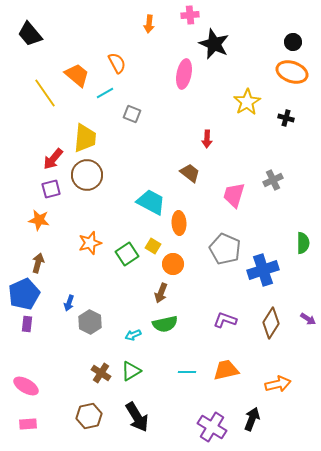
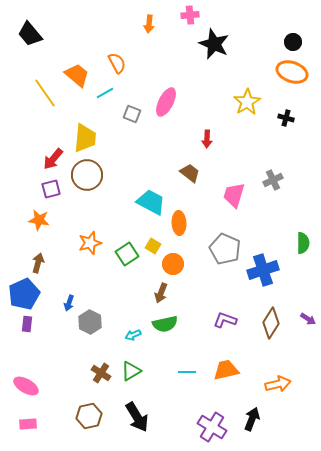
pink ellipse at (184, 74): moved 18 px left, 28 px down; rotated 16 degrees clockwise
